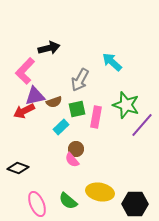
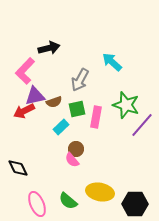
black diamond: rotated 45 degrees clockwise
